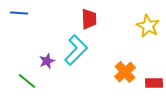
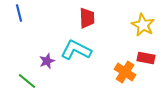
blue line: rotated 72 degrees clockwise
red trapezoid: moved 2 px left, 1 px up
yellow star: moved 5 px left, 1 px up
cyan L-shape: rotated 108 degrees counterclockwise
orange cross: rotated 15 degrees counterclockwise
red rectangle: moved 8 px left, 25 px up; rotated 12 degrees clockwise
